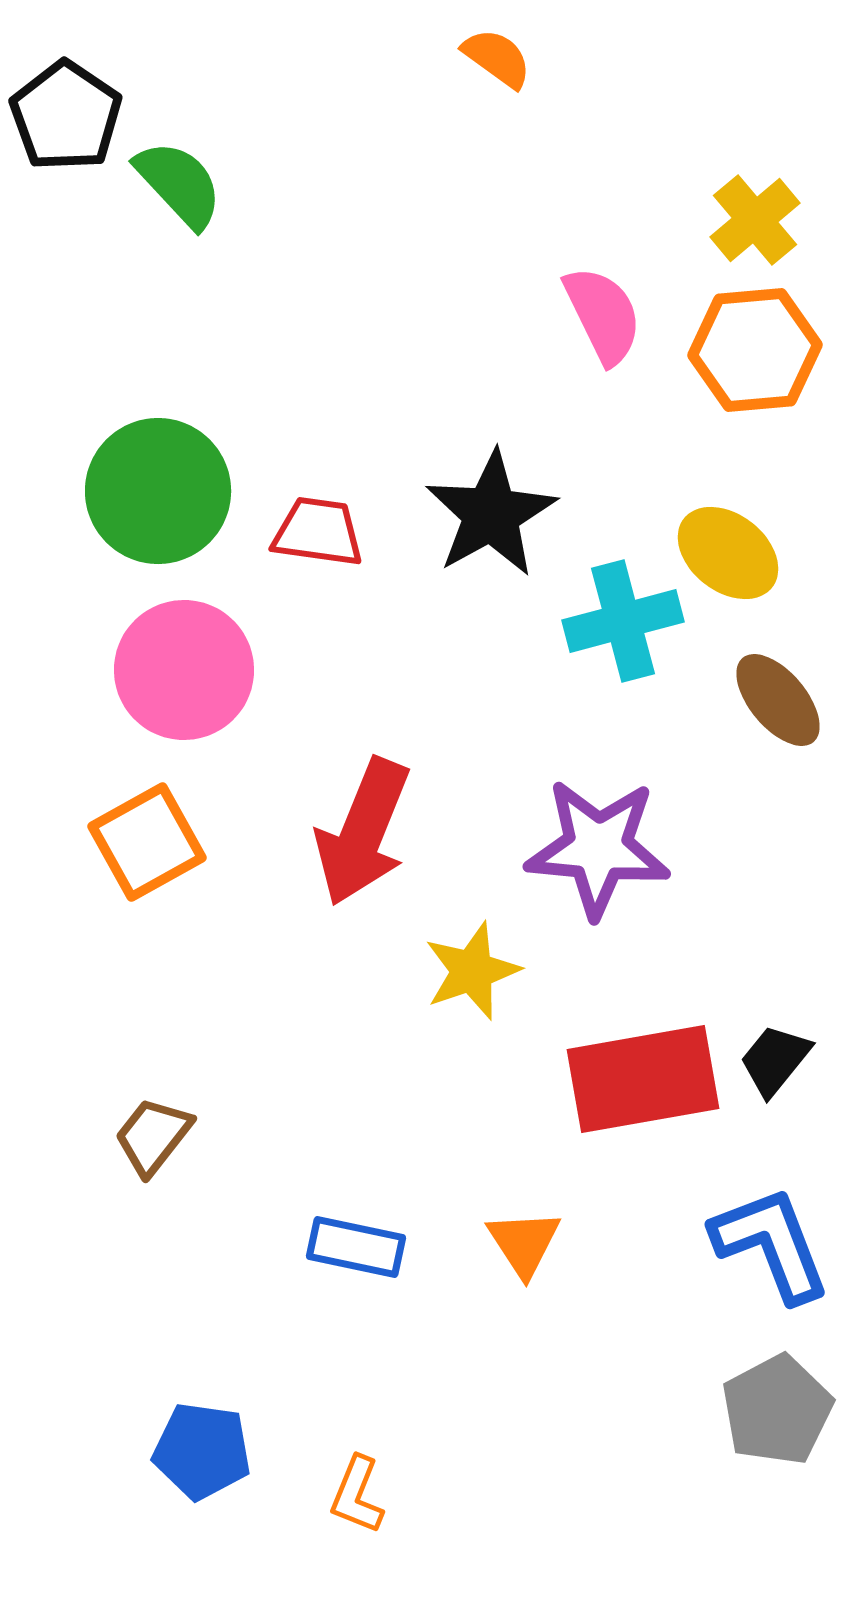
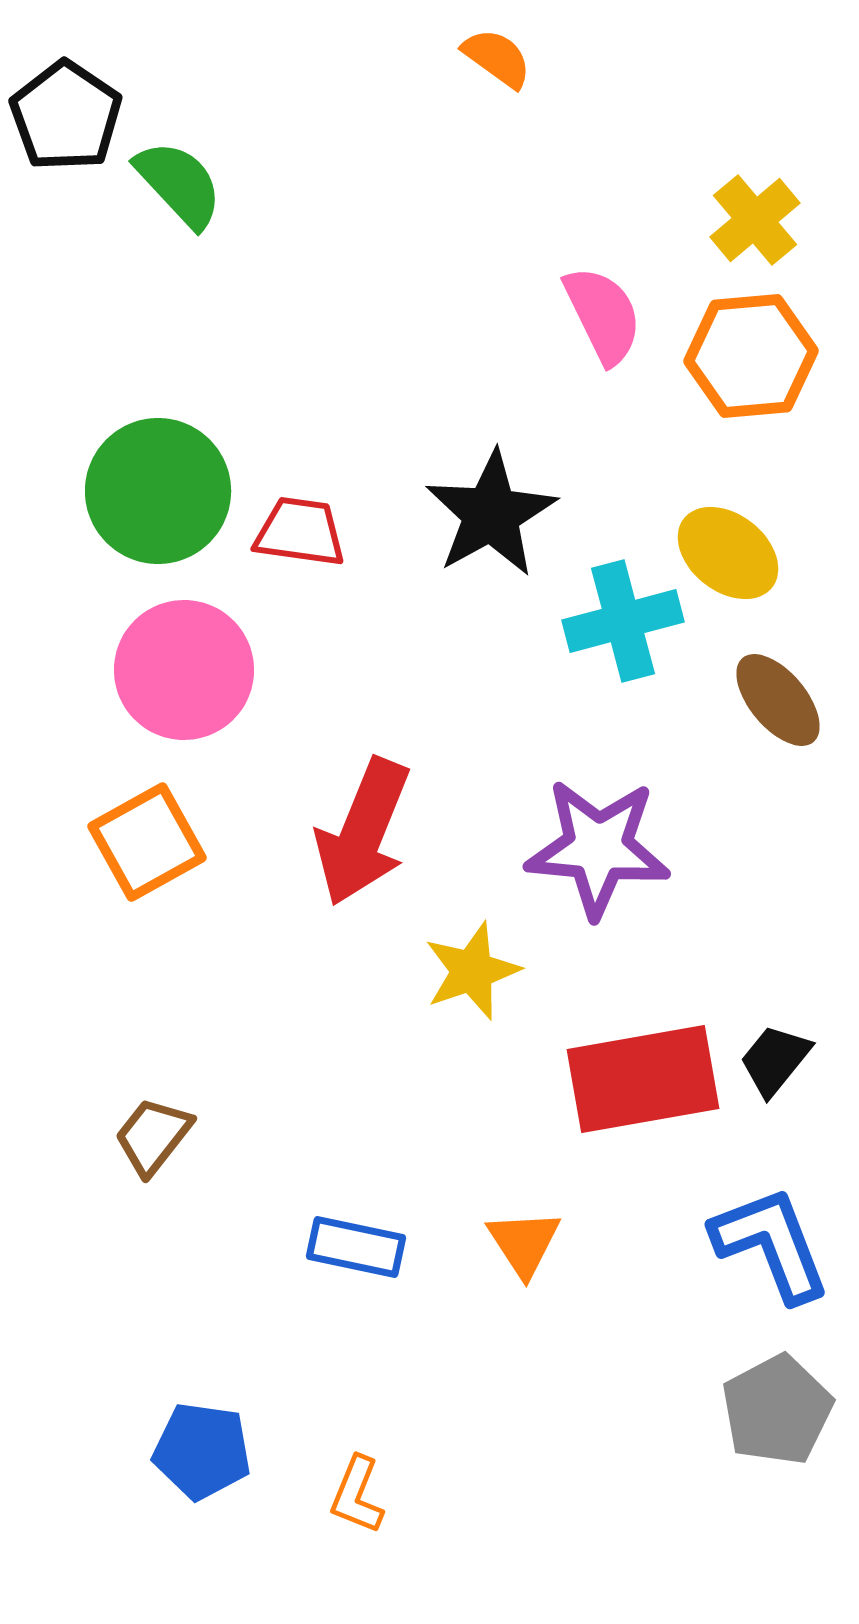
orange hexagon: moved 4 px left, 6 px down
red trapezoid: moved 18 px left
